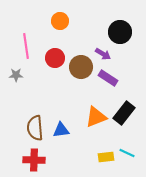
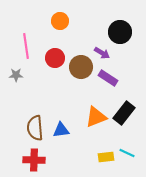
purple arrow: moved 1 px left, 1 px up
